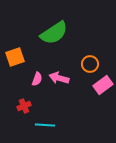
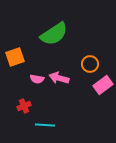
green semicircle: moved 1 px down
pink semicircle: rotated 80 degrees clockwise
